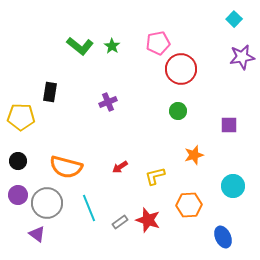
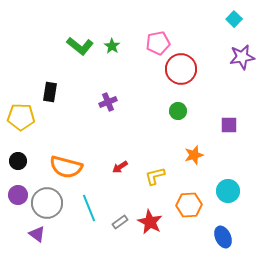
cyan circle: moved 5 px left, 5 px down
red star: moved 2 px right, 2 px down; rotated 10 degrees clockwise
